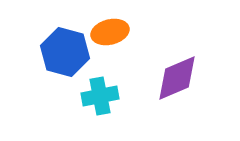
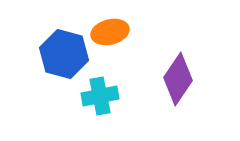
blue hexagon: moved 1 px left, 2 px down
purple diamond: moved 1 px right, 1 px down; rotated 33 degrees counterclockwise
